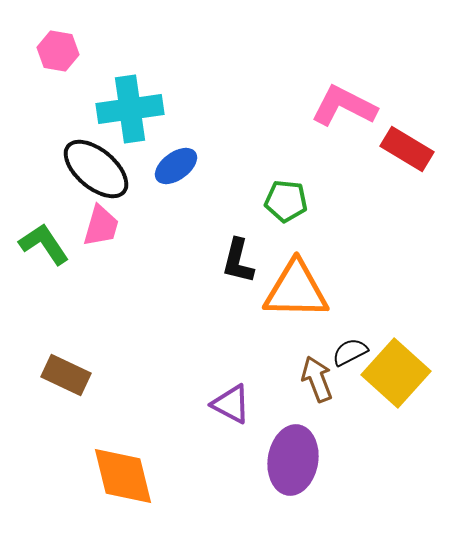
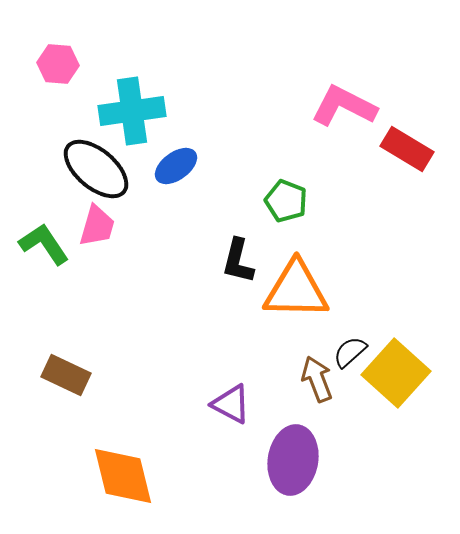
pink hexagon: moved 13 px down; rotated 6 degrees counterclockwise
cyan cross: moved 2 px right, 2 px down
green pentagon: rotated 15 degrees clockwise
pink trapezoid: moved 4 px left
black semicircle: rotated 15 degrees counterclockwise
